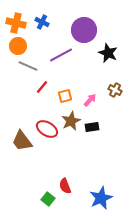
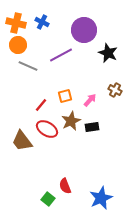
orange circle: moved 1 px up
red line: moved 1 px left, 18 px down
